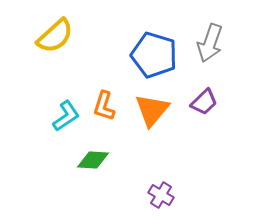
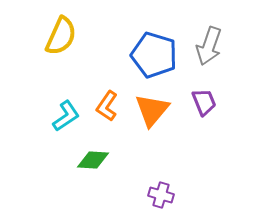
yellow semicircle: moved 6 px right; rotated 24 degrees counterclockwise
gray arrow: moved 1 px left, 3 px down
purple trapezoid: rotated 68 degrees counterclockwise
orange L-shape: moved 3 px right; rotated 16 degrees clockwise
purple cross: rotated 15 degrees counterclockwise
